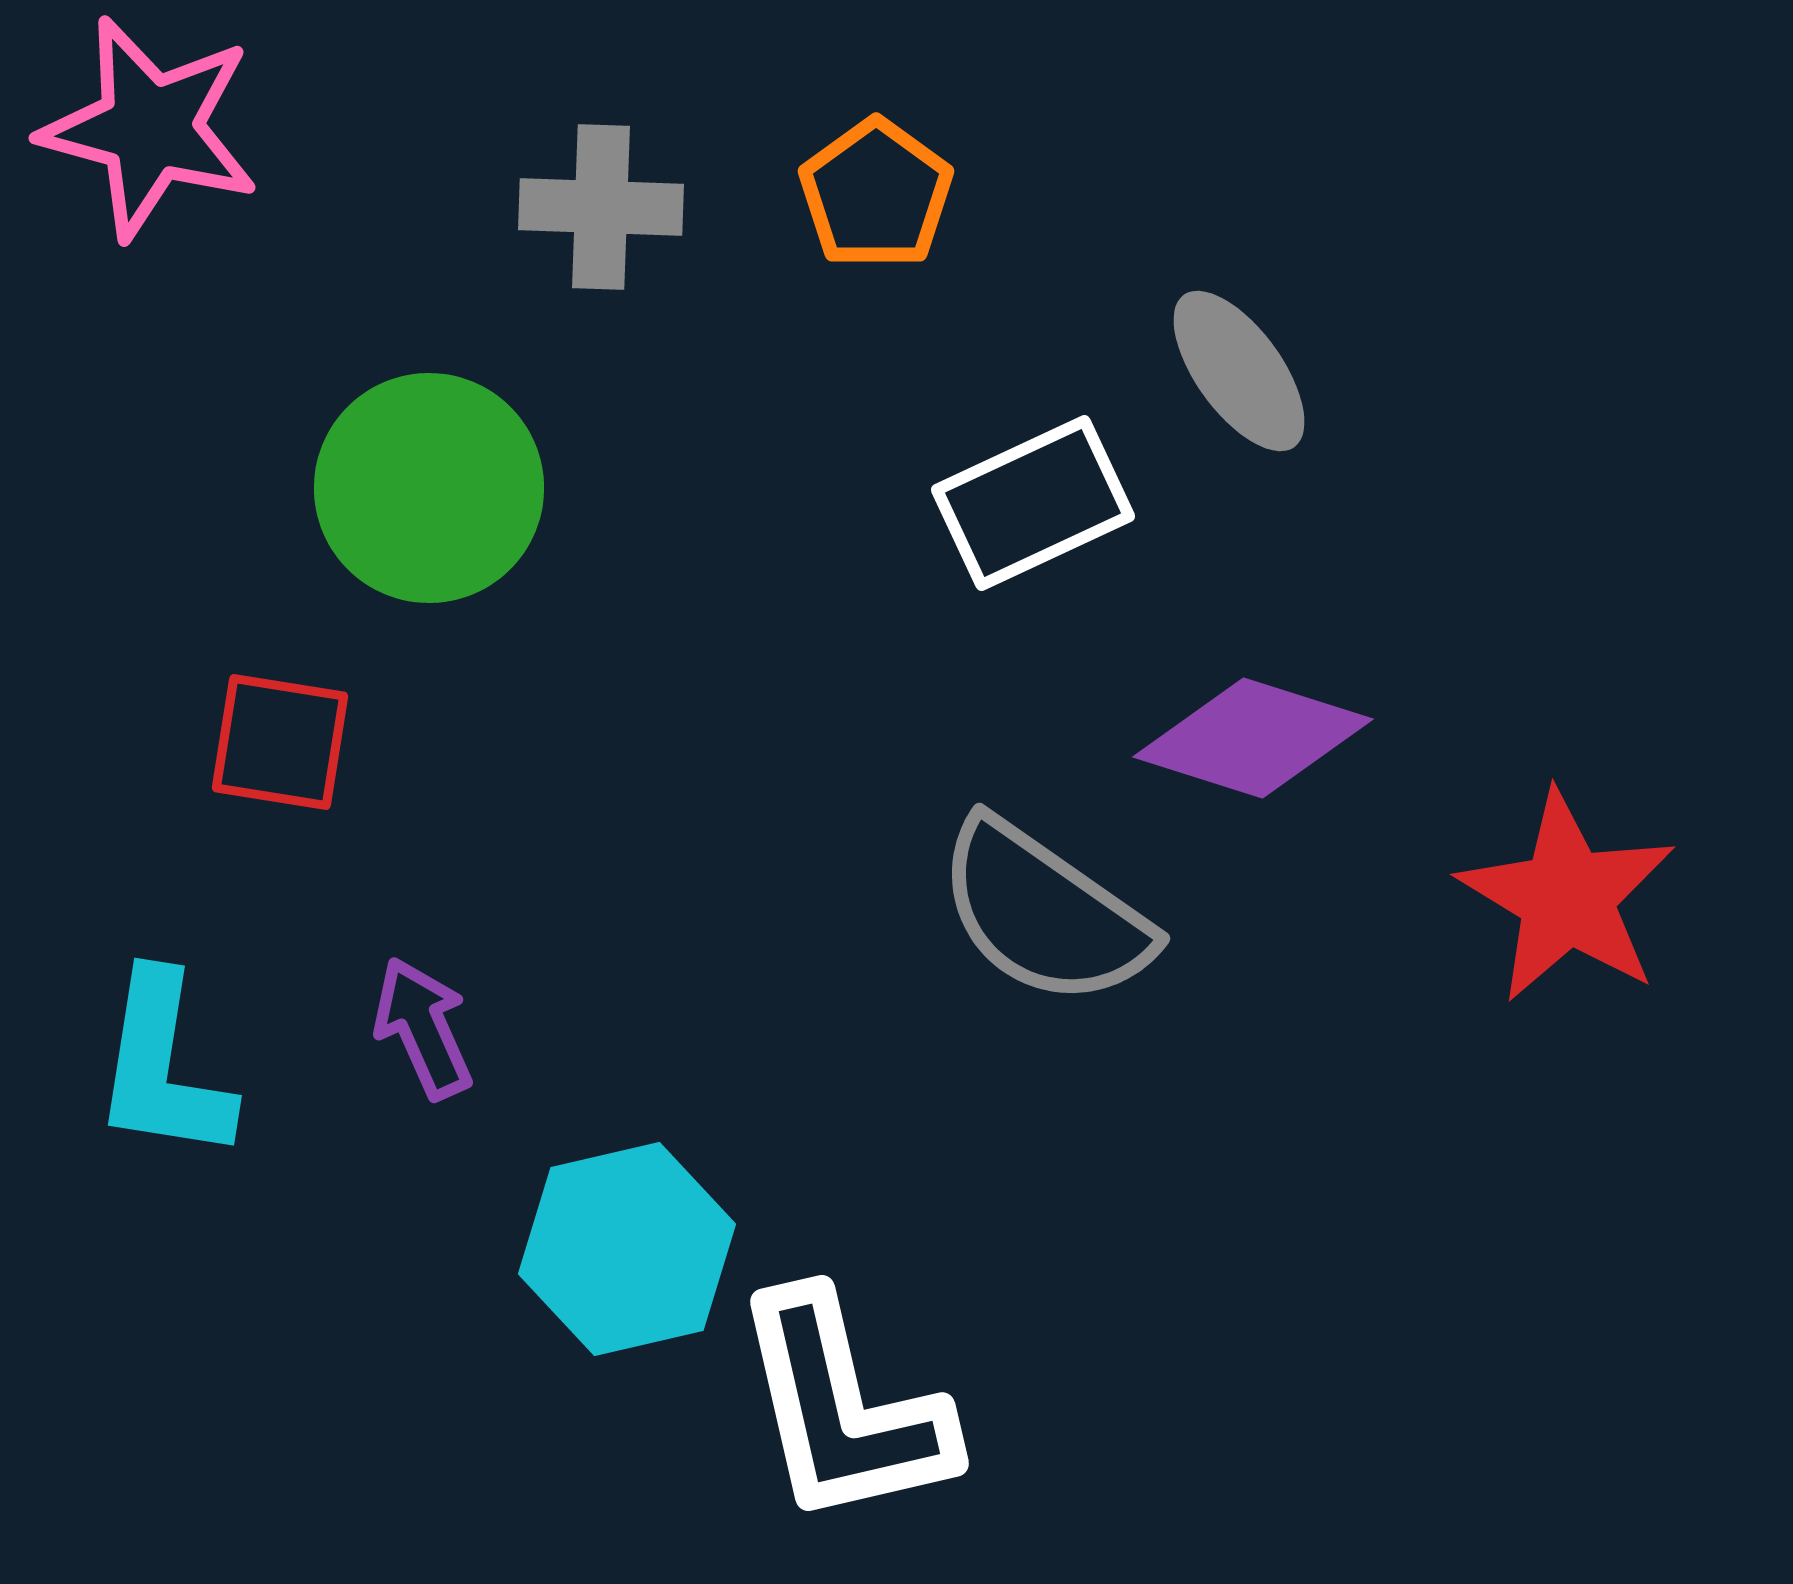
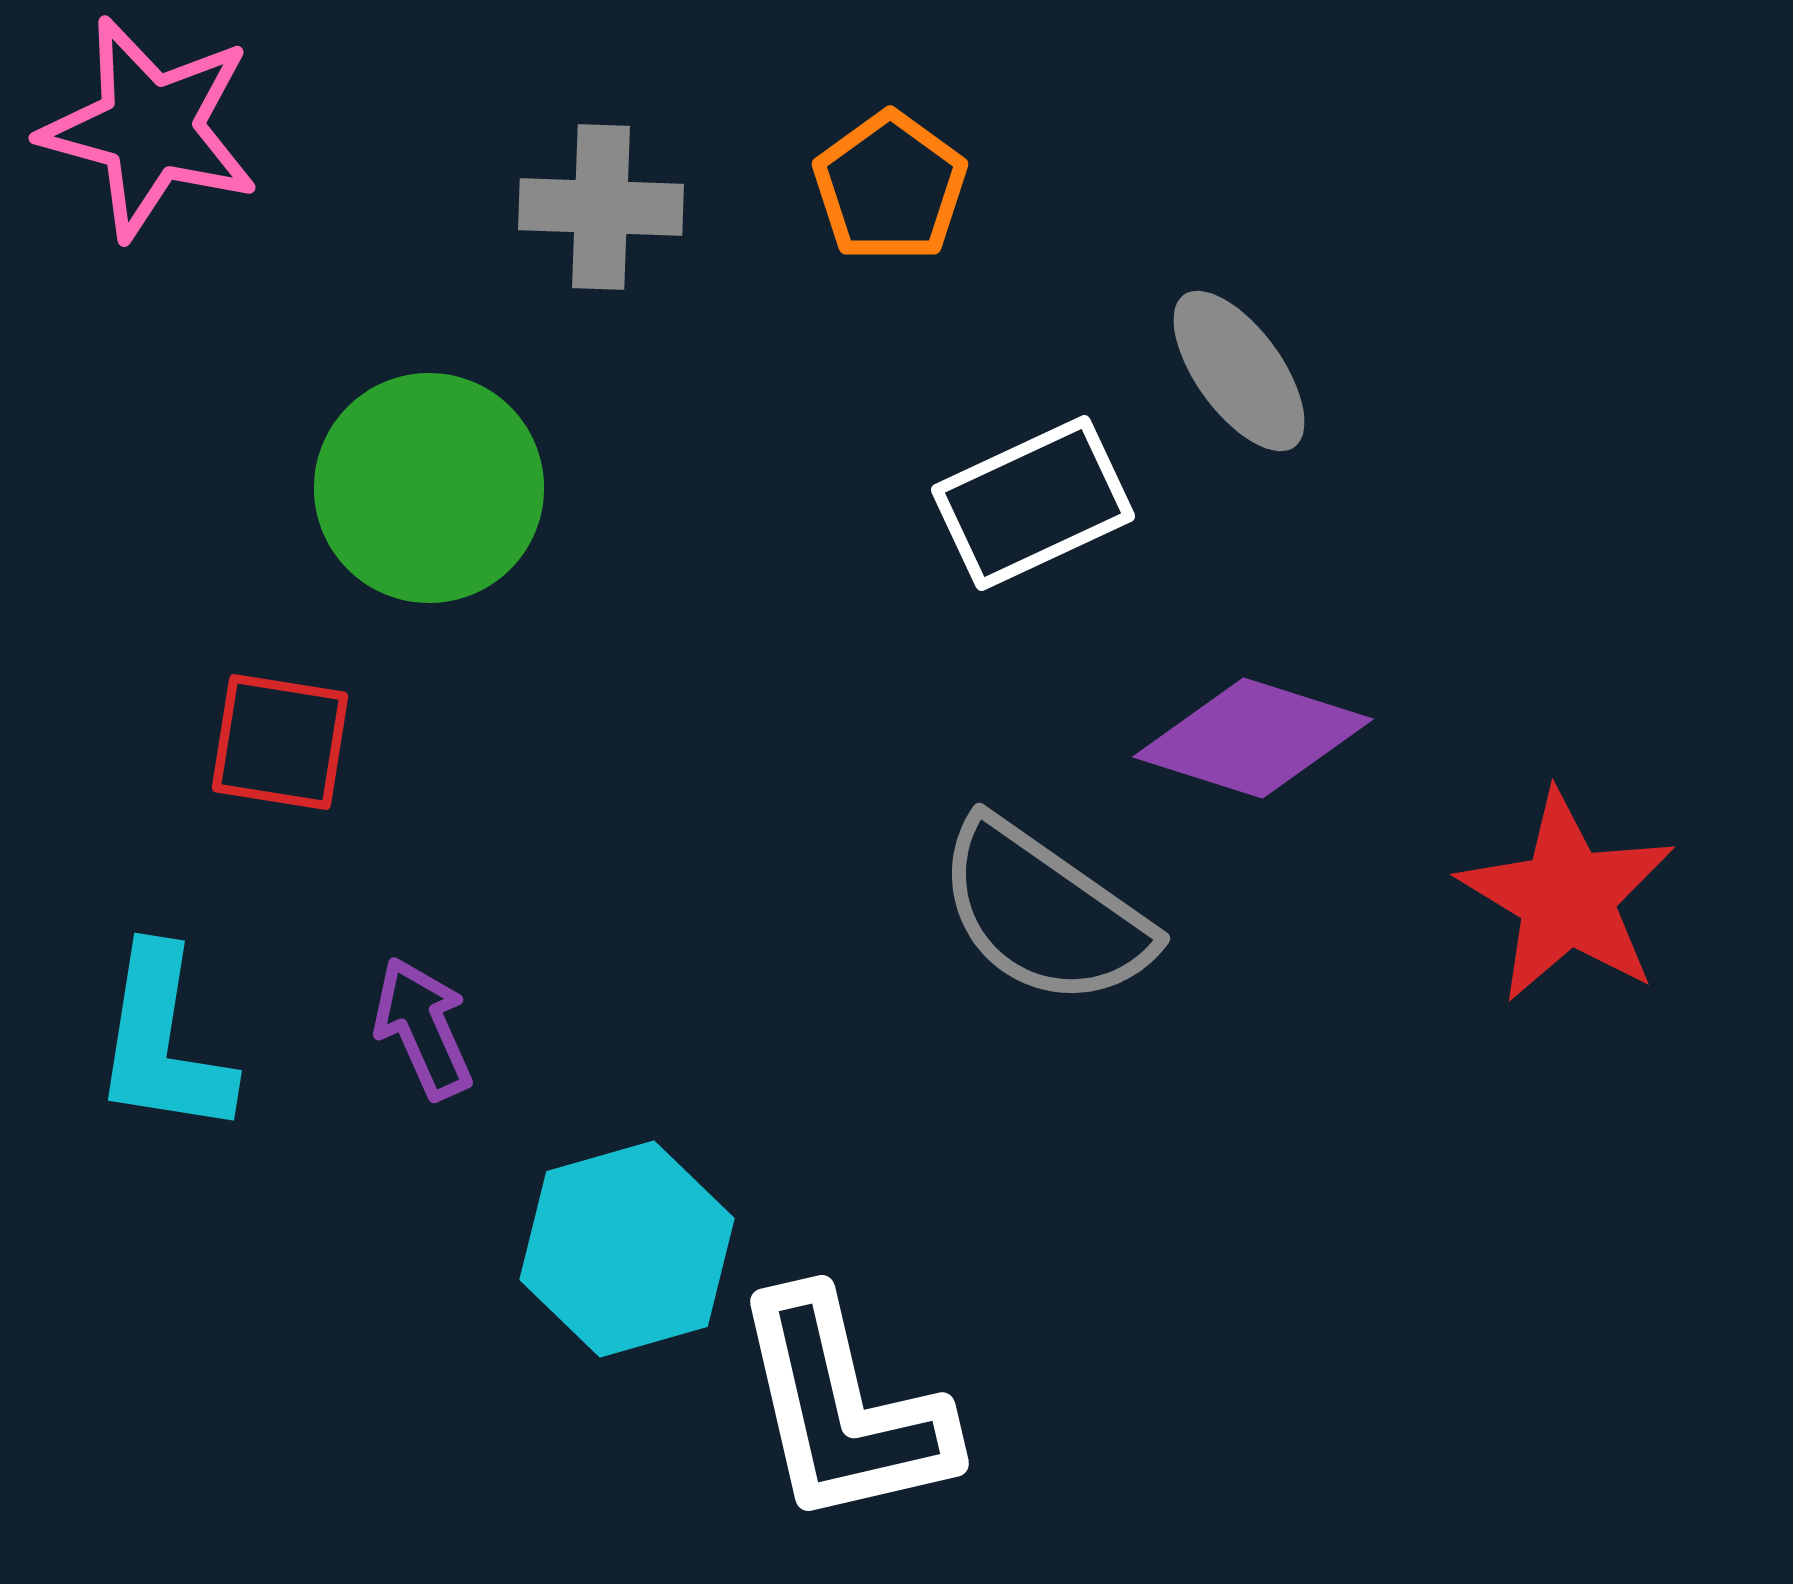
orange pentagon: moved 14 px right, 7 px up
cyan L-shape: moved 25 px up
cyan hexagon: rotated 3 degrees counterclockwise
